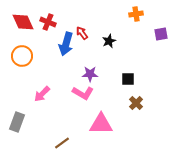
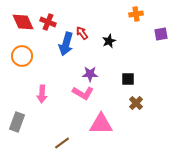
pink arrow: rotated 42 degrees counterclockwise
